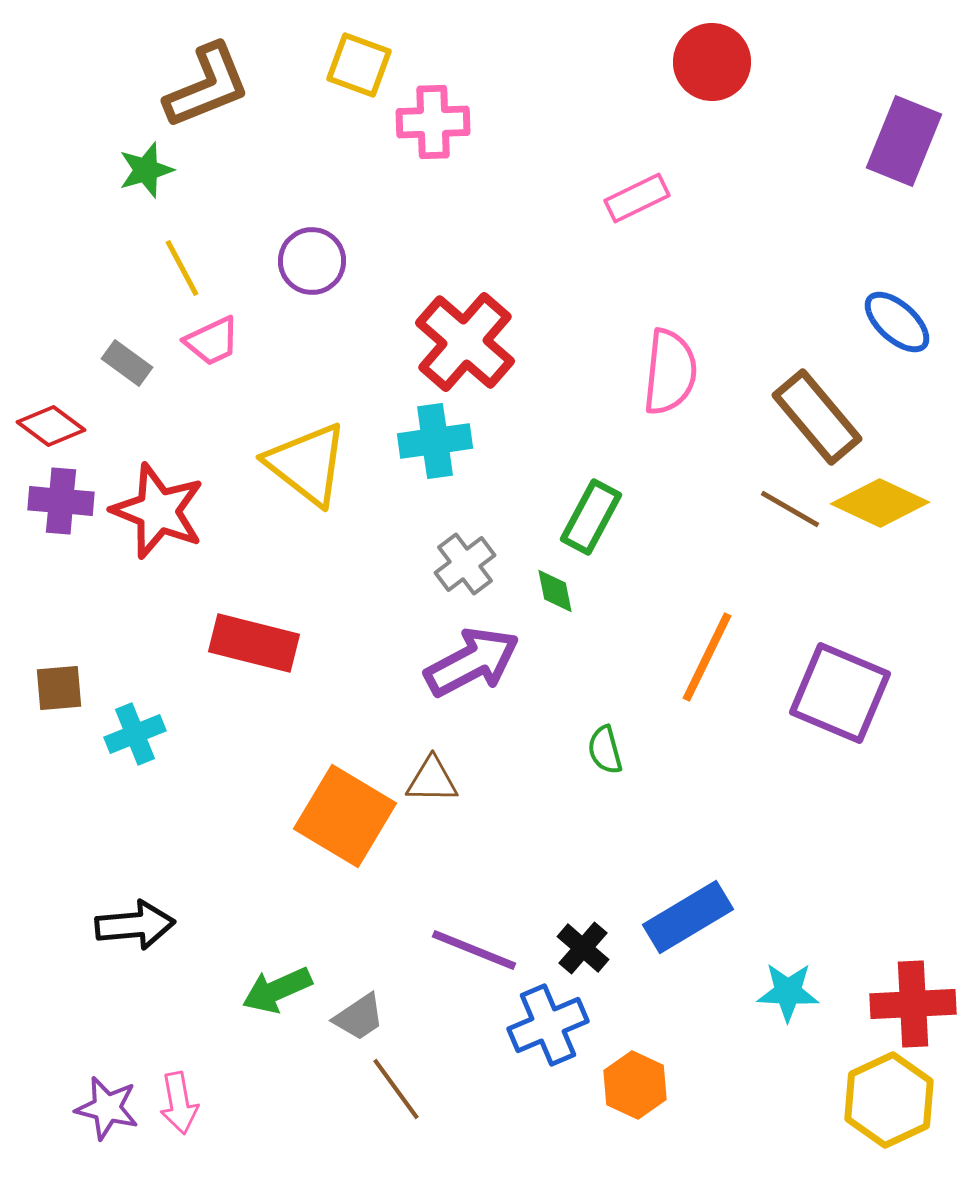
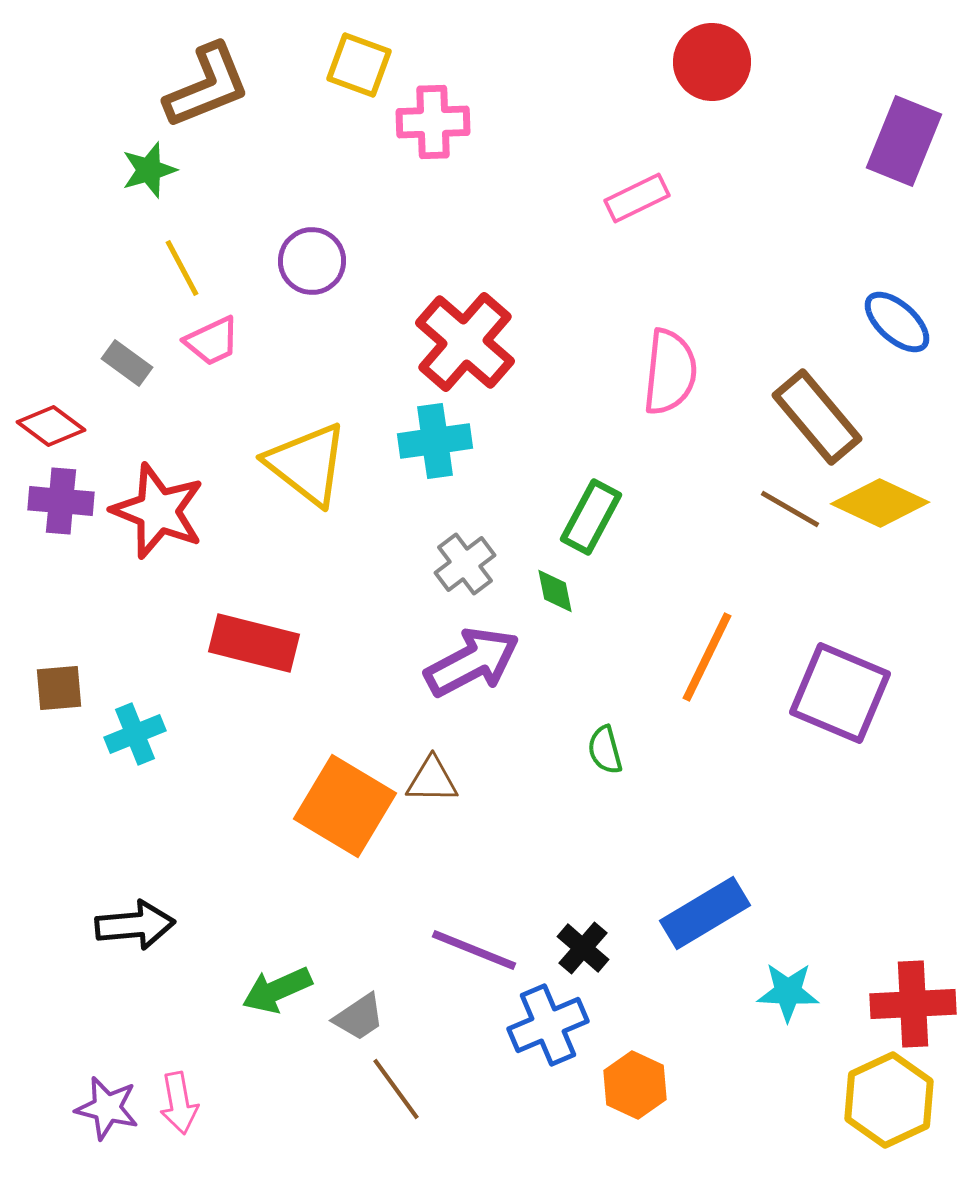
green star at (146, 170): moved 3 px right
orange square at (345, 816): moved 10 px up
blue rectangle at (688, 917): moved 17 px right, 4 px up
